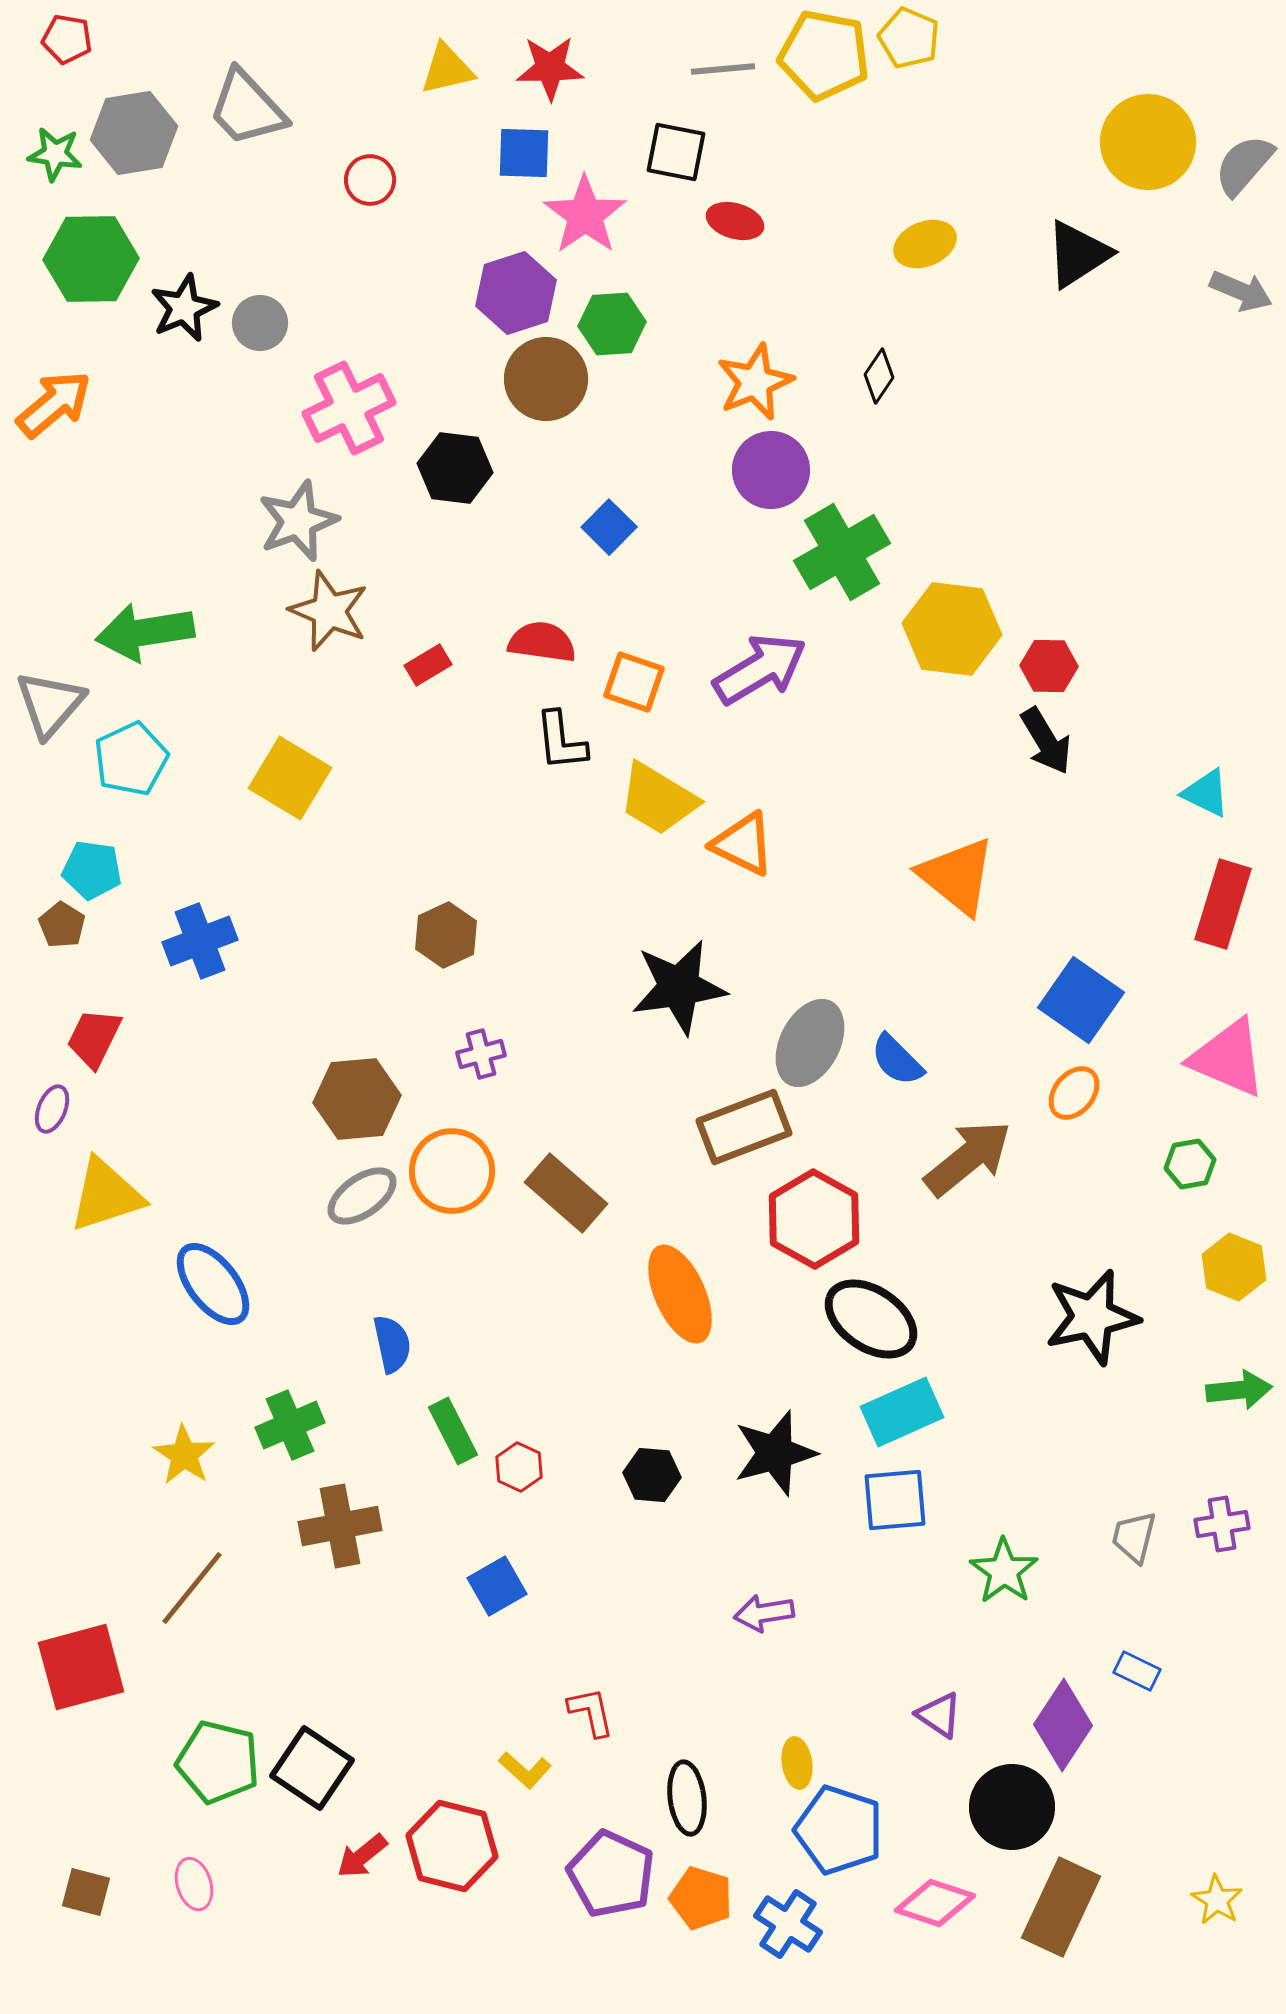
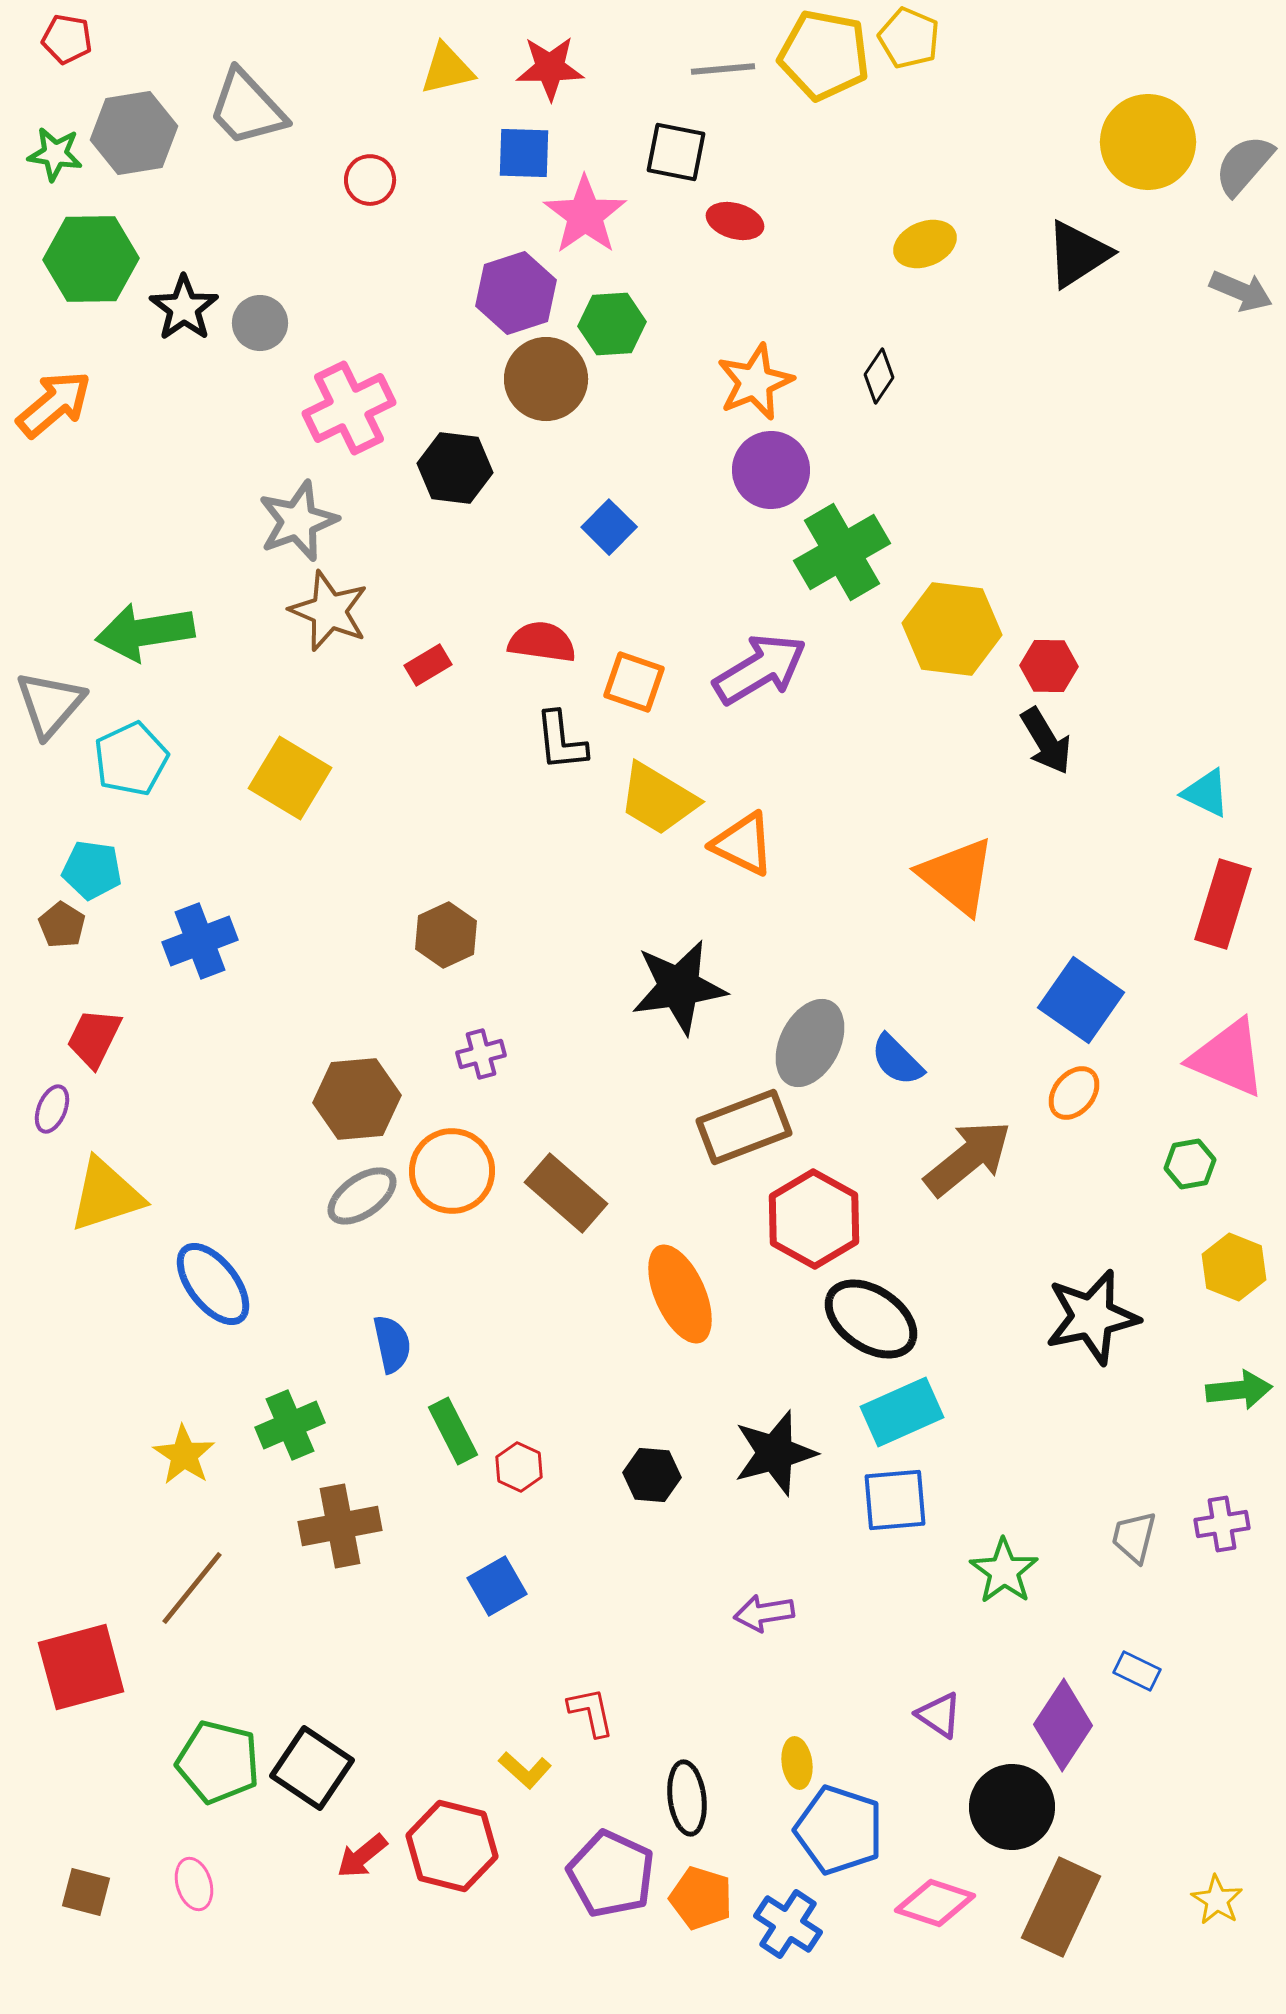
black star at (184, 308): rotated 12 degrees counterclockwise
